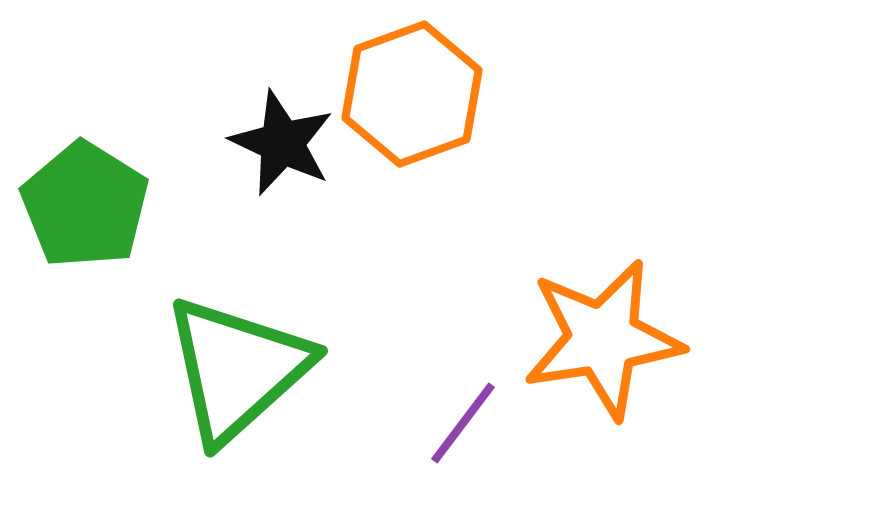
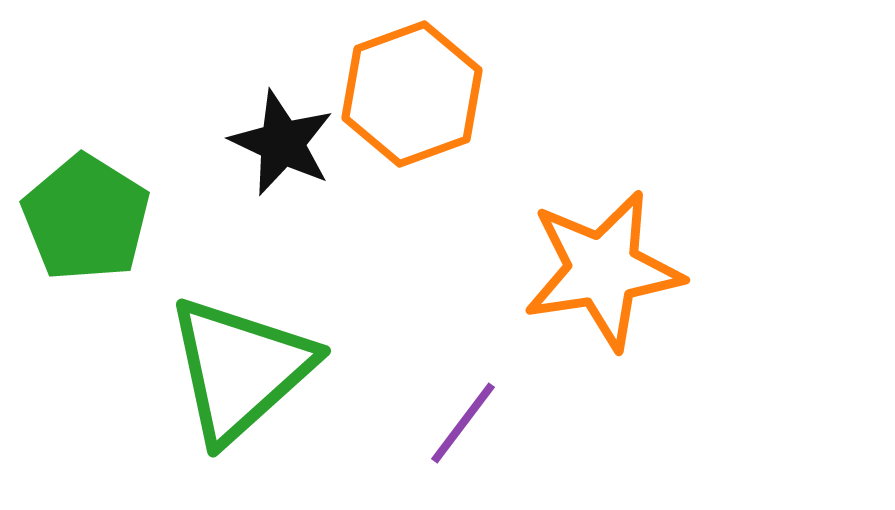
green pentagon: moved 1 px right, 13 px down
orange star: moved 69 px up
green triangle: moved 3 px right
